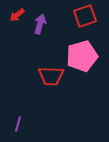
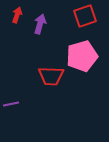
red arrow: rotated 147 degrees clockwise
purple line: moved 7 px left, 20 px up; rotated 63 degrees clockwise
